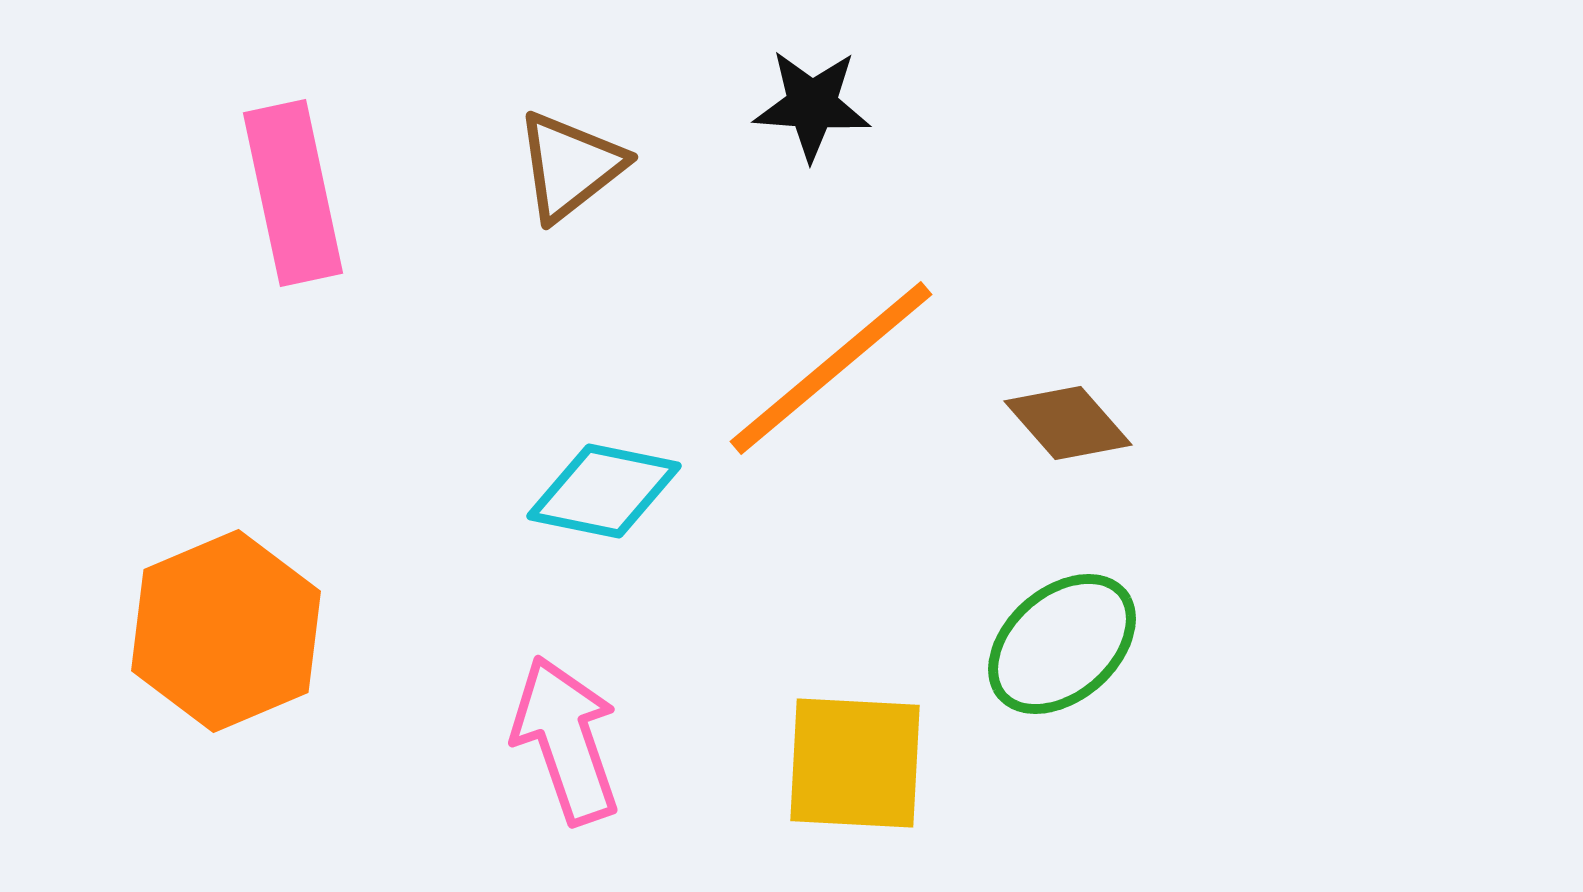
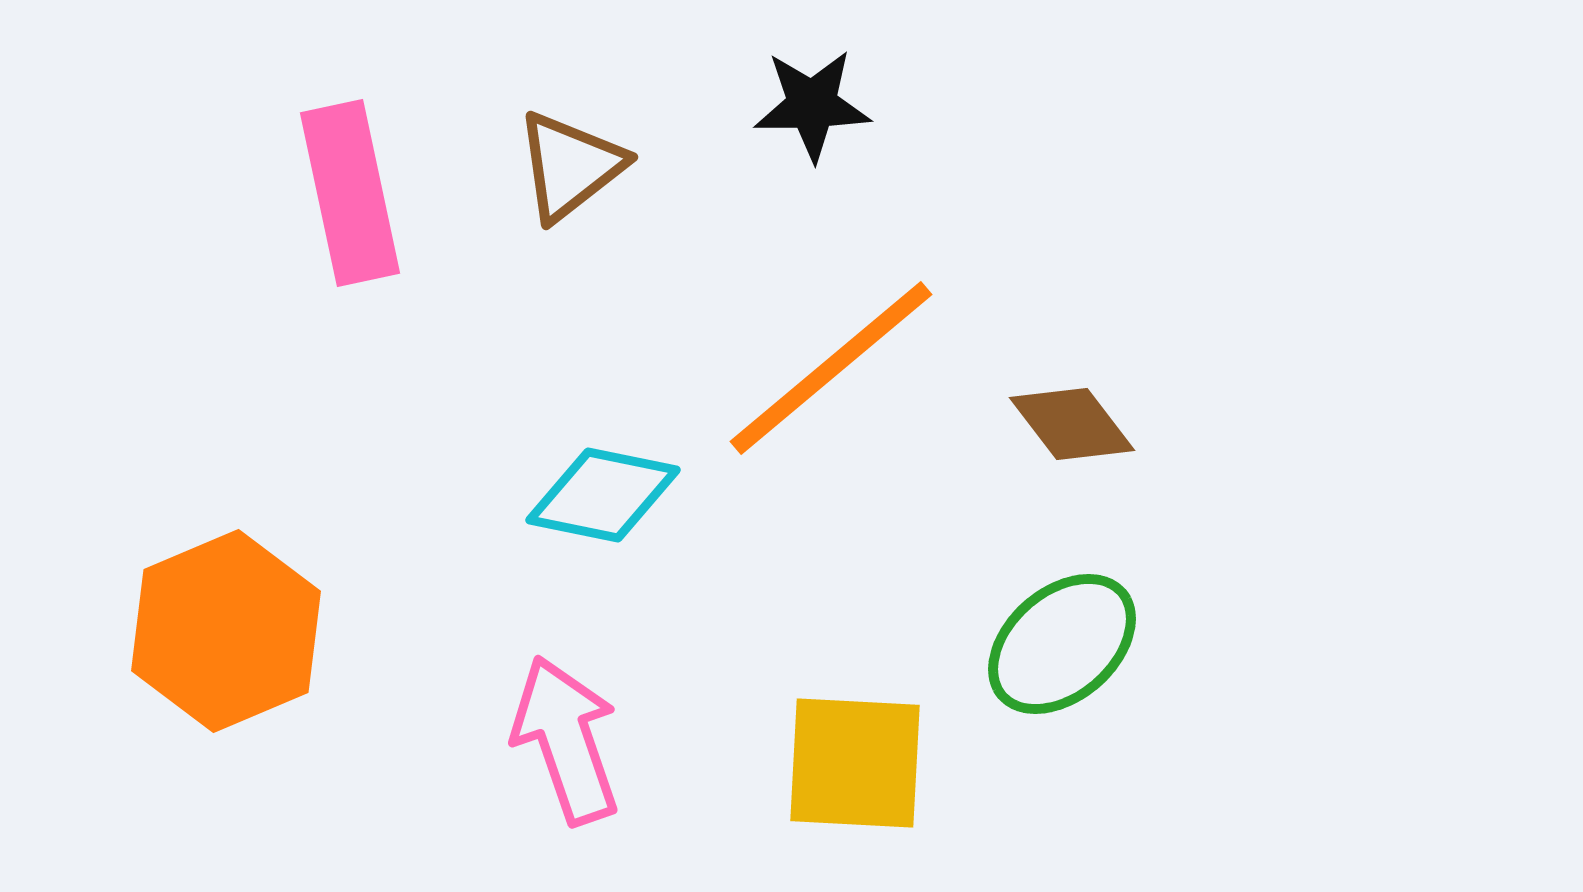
black star: rotated 5 degrees counterclockwise
pink rectangle: moved 57 px right
brown diamond: moved 4 px right, 1 px down; rotated 4 degrees clockwise
cyan diamond: moved 1 px left, 4 px down
